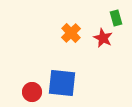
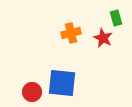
orange cross: rotated 30 degrees clockwise
